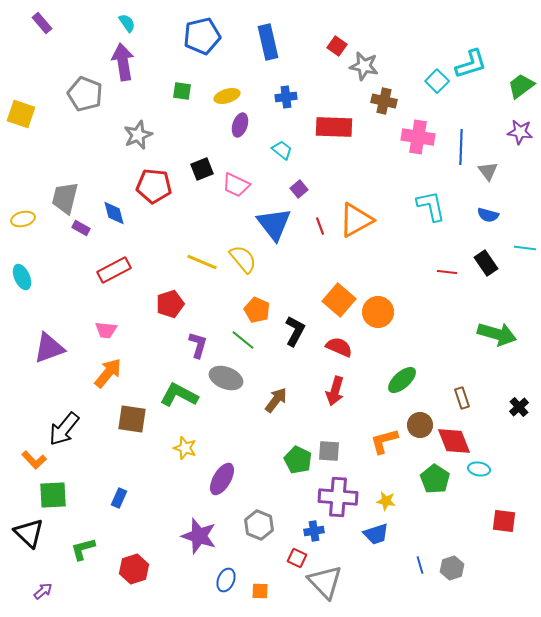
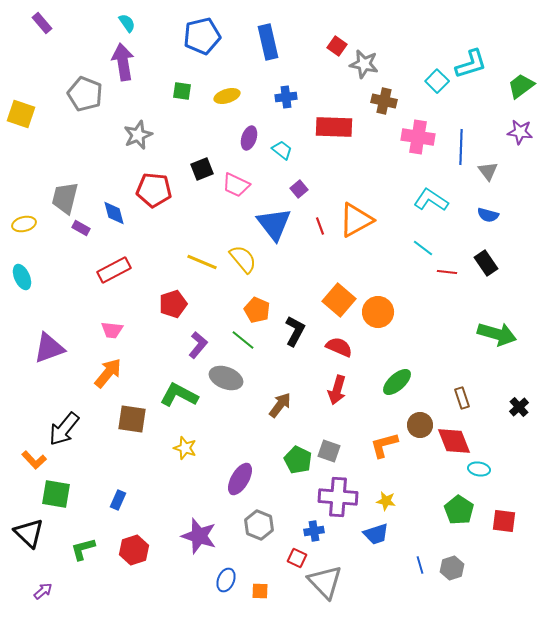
gray star at (364, 66): moved 2 px up
purple ellipse at (240, 125): moved 9 px right, 13 px down
red pentagon at (154, 186): moved 4 px down
cyan L-shape at (431, 206): moved 6 px up; rotated 44 degrees counterclockwise
yellow ellipse at (23, 219): moved 1 px right, 5 px down
cyan line at (525, 248): moved 102 px left; rotated 30 degrees clockwise
red pentagon at (170, 304): moved 3 px right
pink trapezoid at (106, 330): moved 6 px right
purple L-shape at (198, 345): rotated 24 degrees clockwise
green ellipse at (402, 380): moved 5 px left, 2 px down
red arrow at (335, 391): moved 2 px right, 1 px up
brown arrow at (276, 400): moved 4 px right, 5 px down
orange L-shape at (384, 441): moved 4 px down
gray square at (329, 451): rotated 15 degrees clockwise
purple ellipse at (222, 479): moved 18 px right
green pentagon at (435, 479): moved 24 px right, 31 px down
green square at (53, 495): moved 3 px right, 1 px up; rotated 12 degrees clockwise
blue rectangle at (119, 498): moved 1 px left, 2 px down
red hexagon at (134, 569): moved 19 px up
